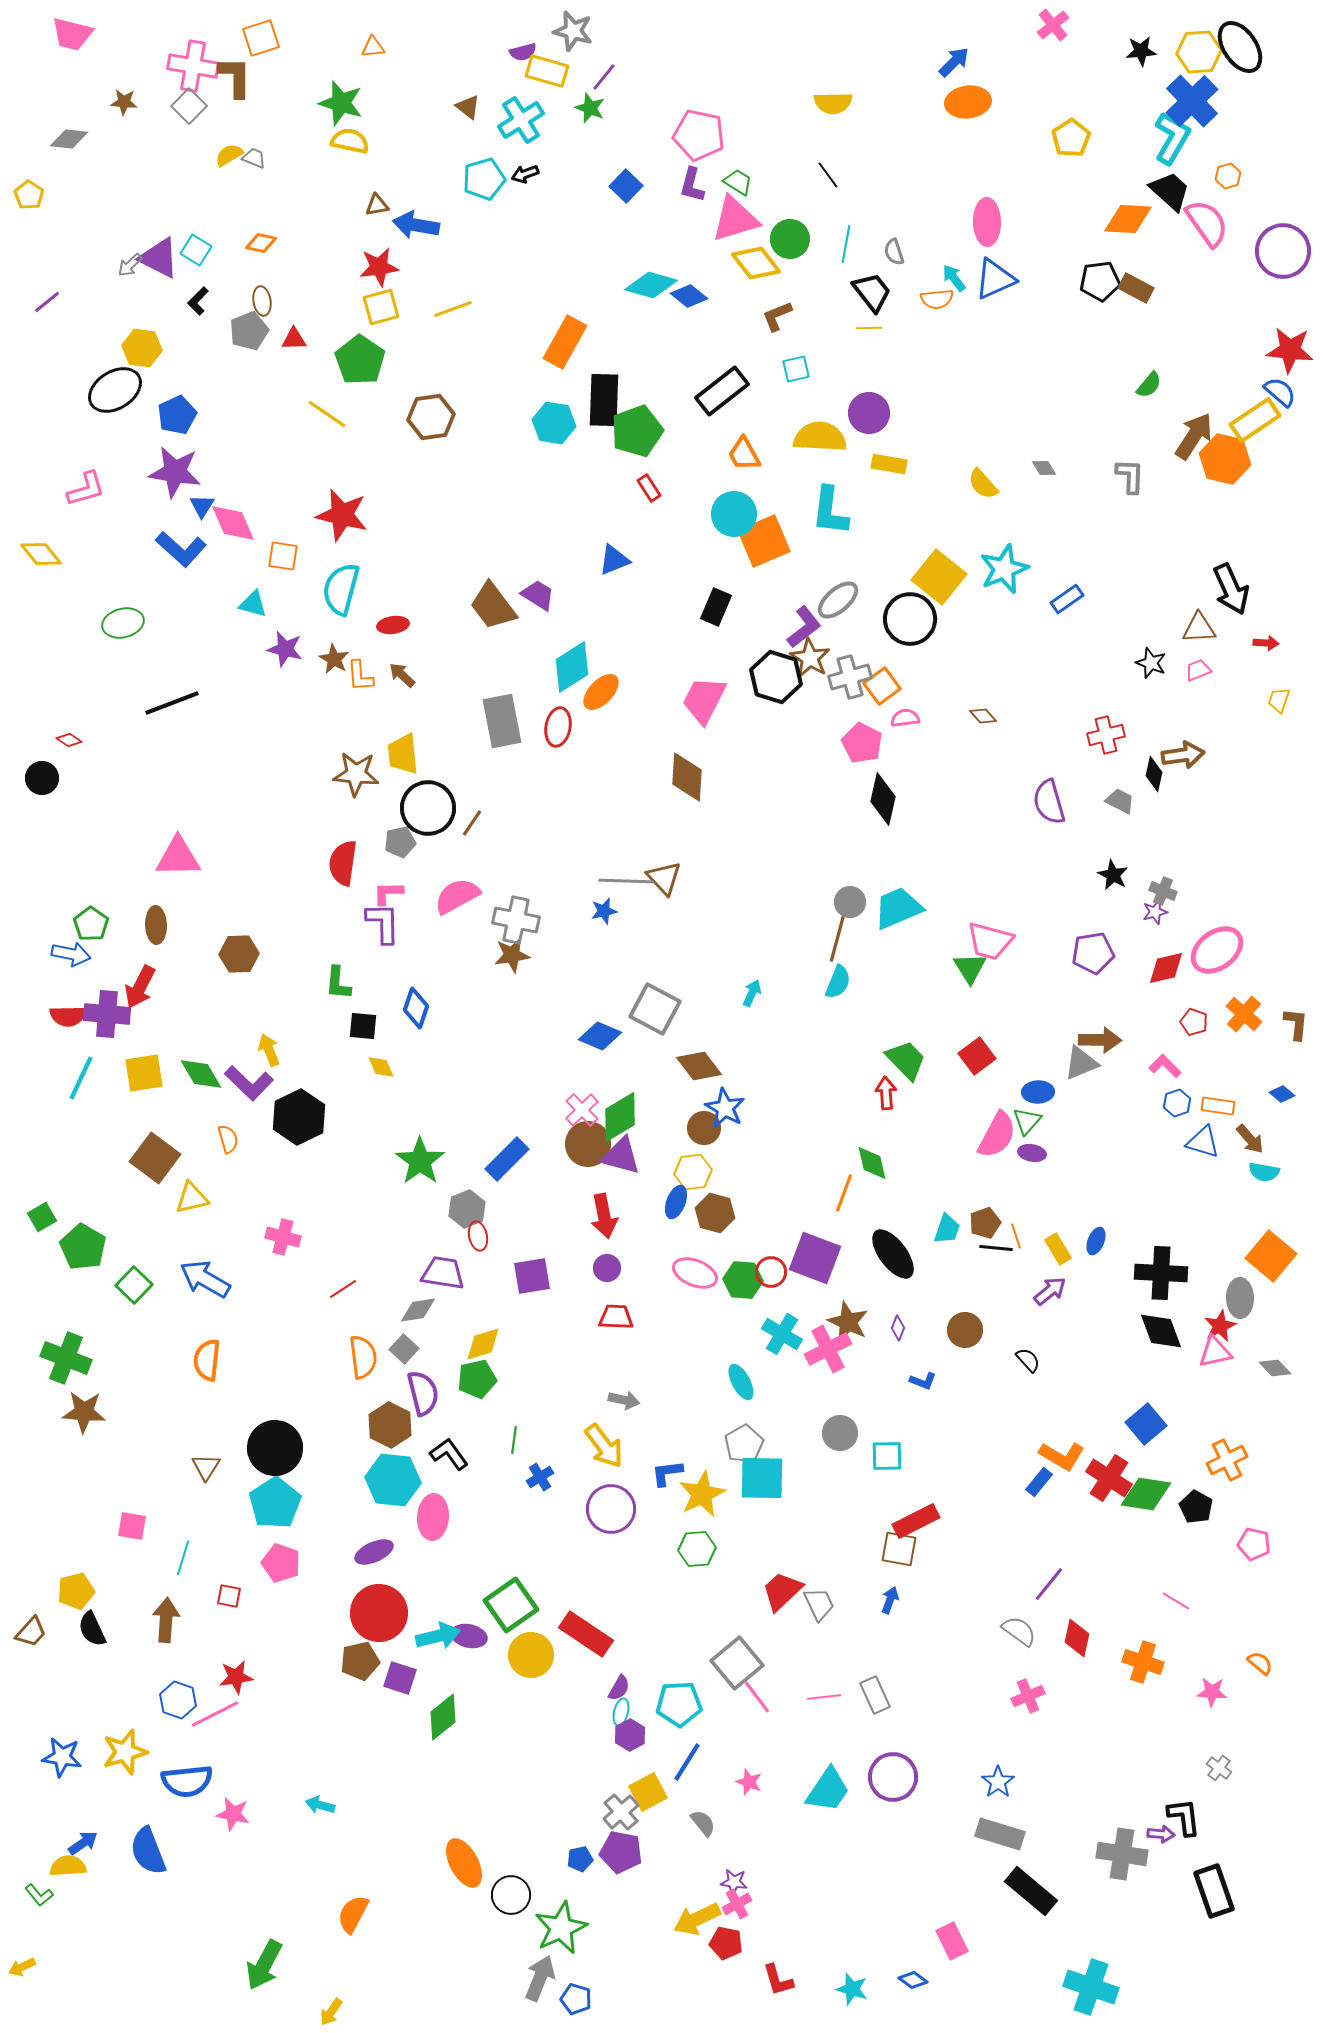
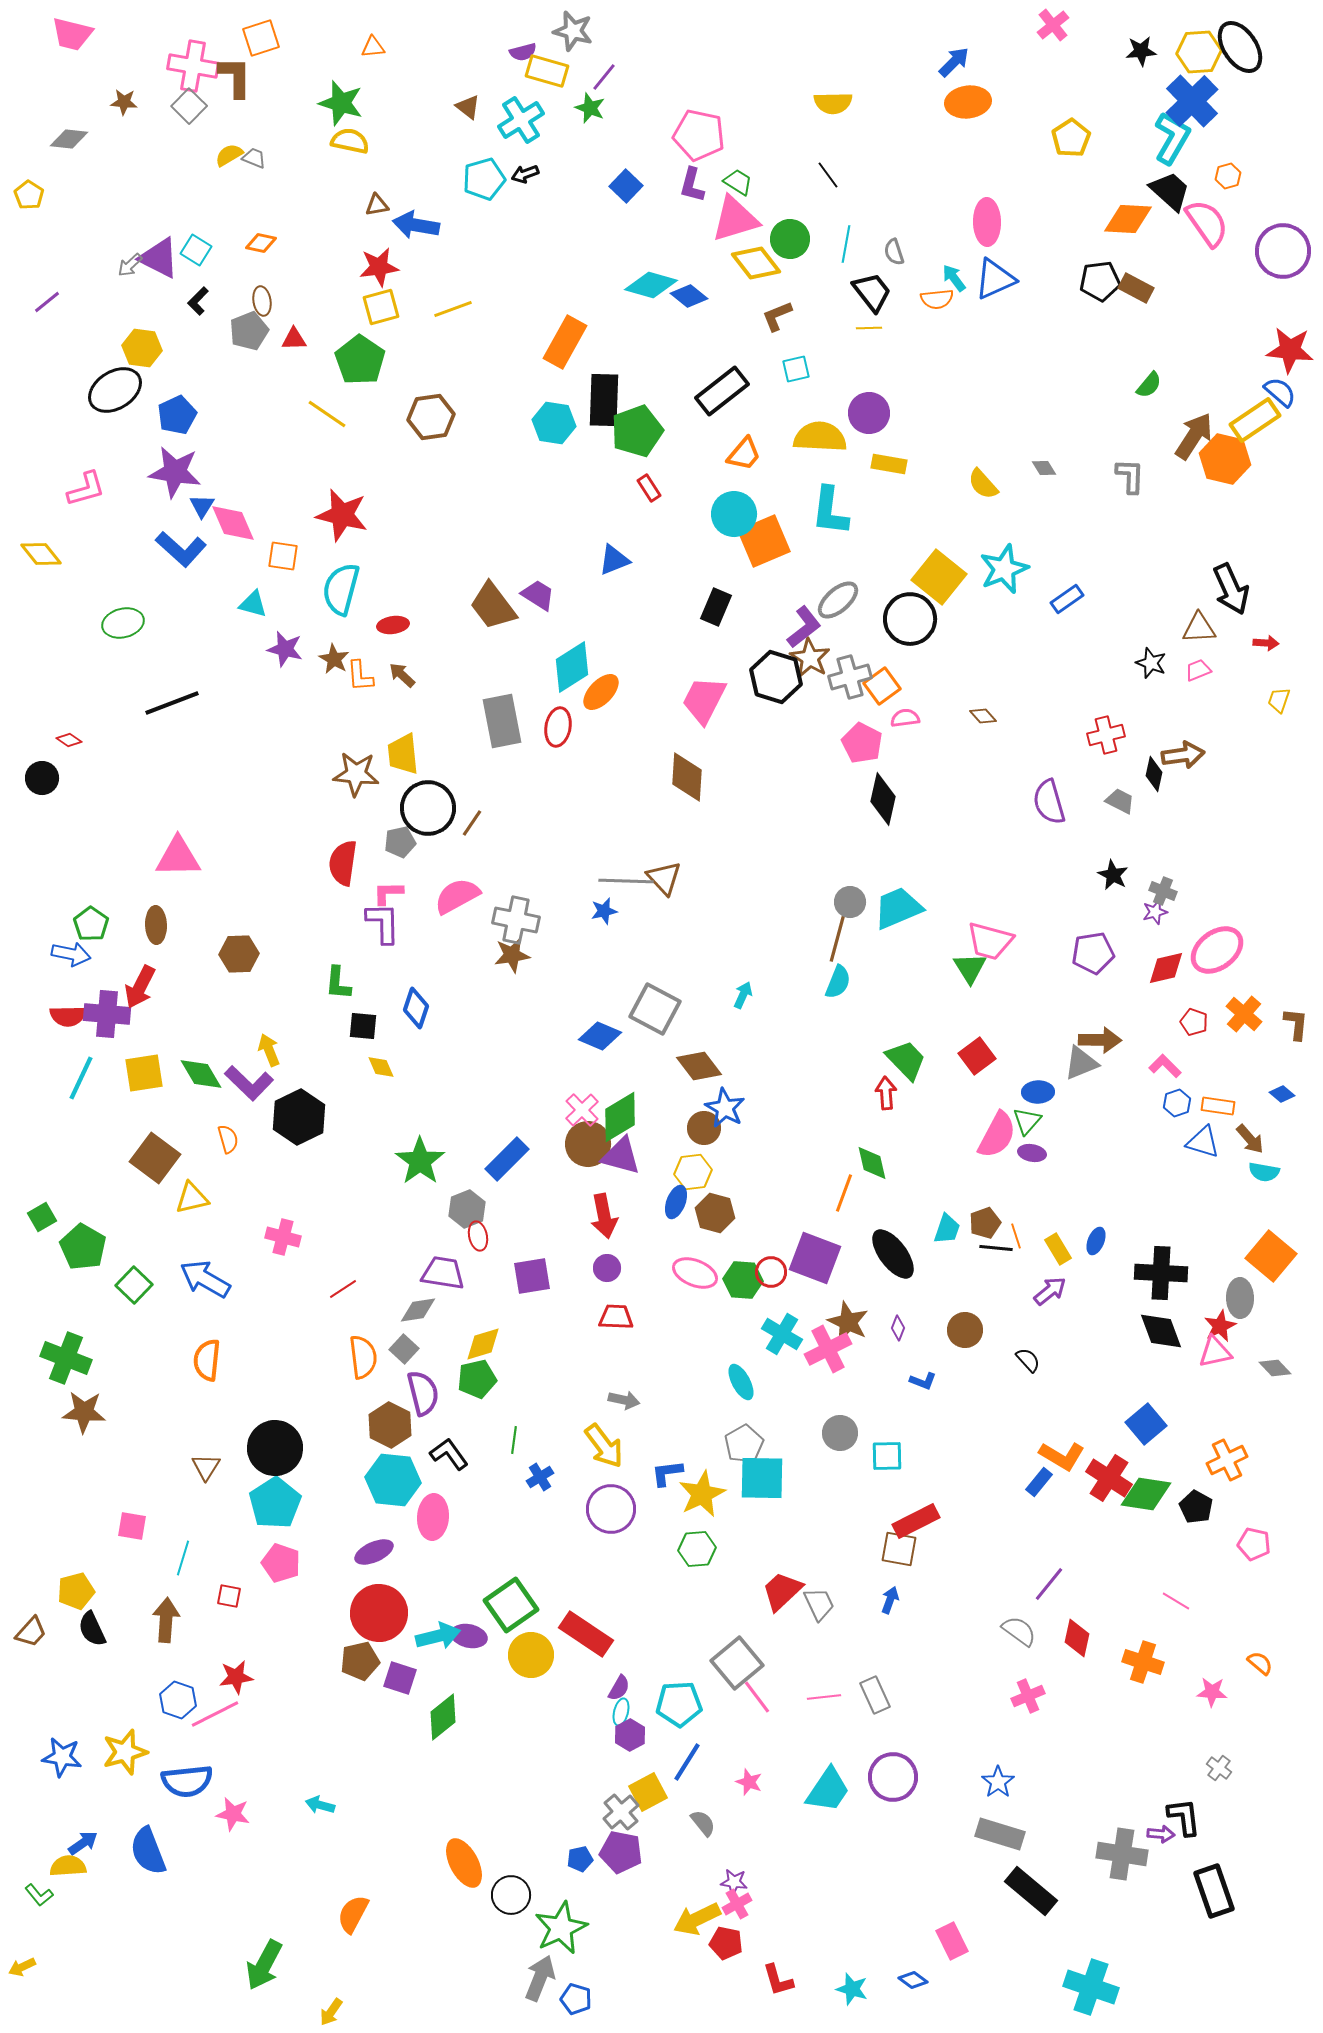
orange trapezoid at (744, 454): rotated 111 degrees counterclockwise
cyan arrow at (752, 993): moved 9 px left, 2 px down
